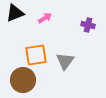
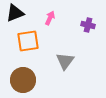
pink arrow: moved 5 px right; rotated 32 degrees counterclockwise
orange square: moved 8 px left, 14 px up
